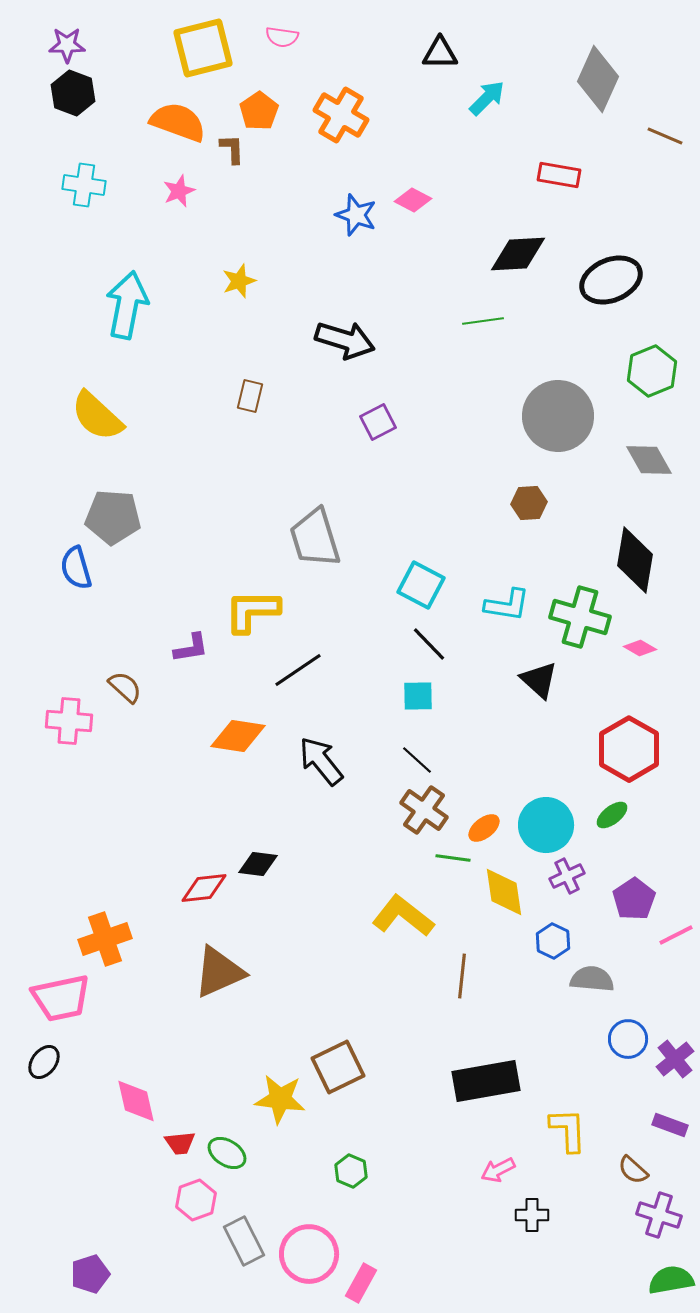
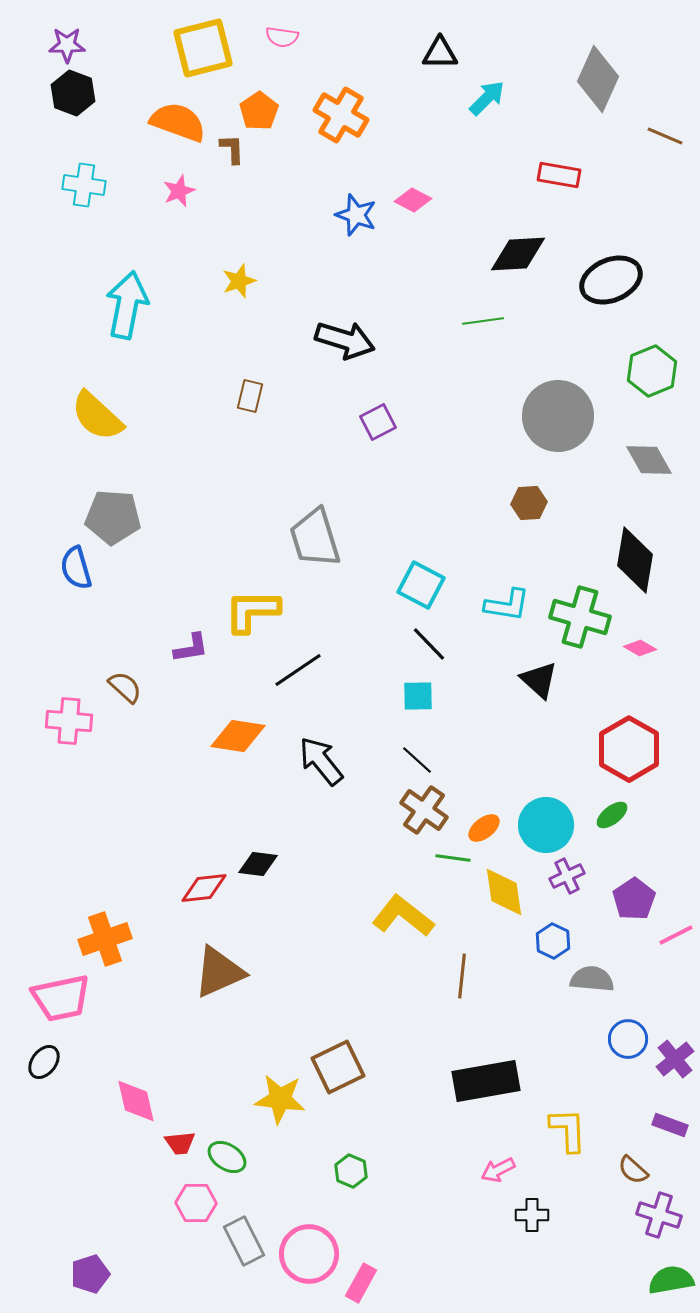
green ellipse at (227, 1153): moved 4 px down
pink hexagon at (196, 1200): moved 3 px down; rotated 21 degrees clockwise
